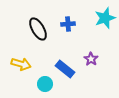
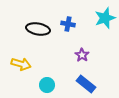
blue cross: rotated 16 degrees clockwise
black ellipse: rotated 50 degrees counterclockwise
purple star: moved 9 px left, 4 px up
blue rectangle: moved 21 px right, 15 px down
cyan circle: moved 2 px right, 1 px down
